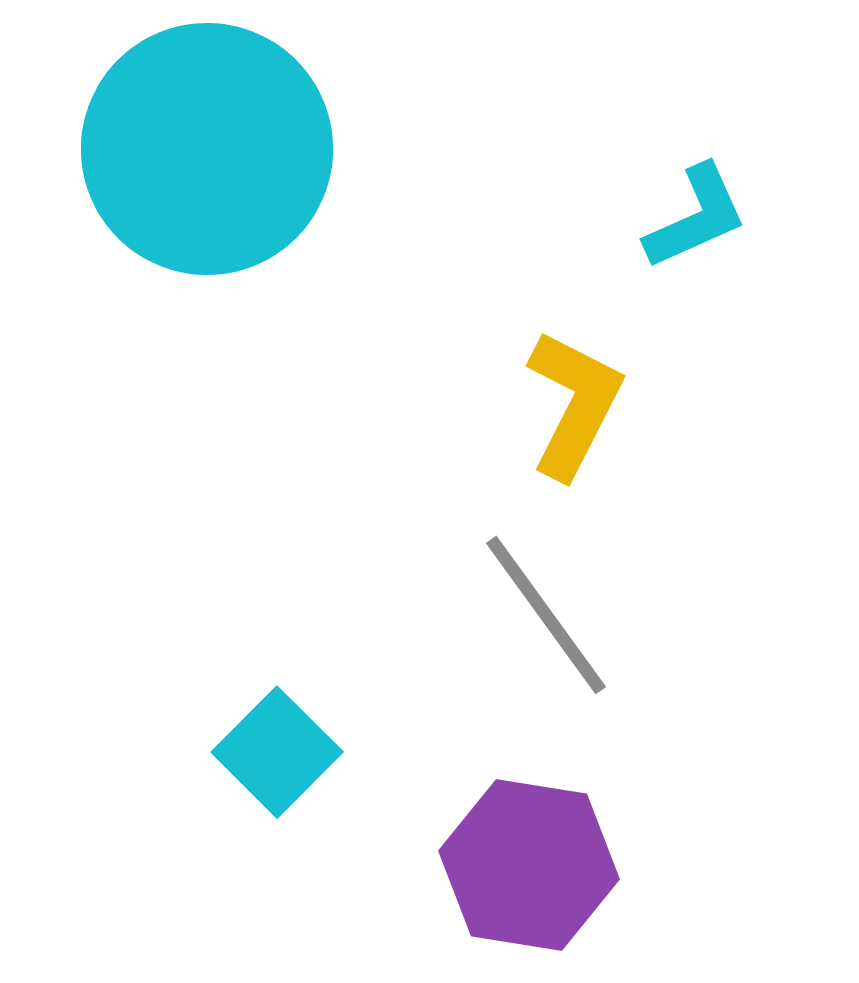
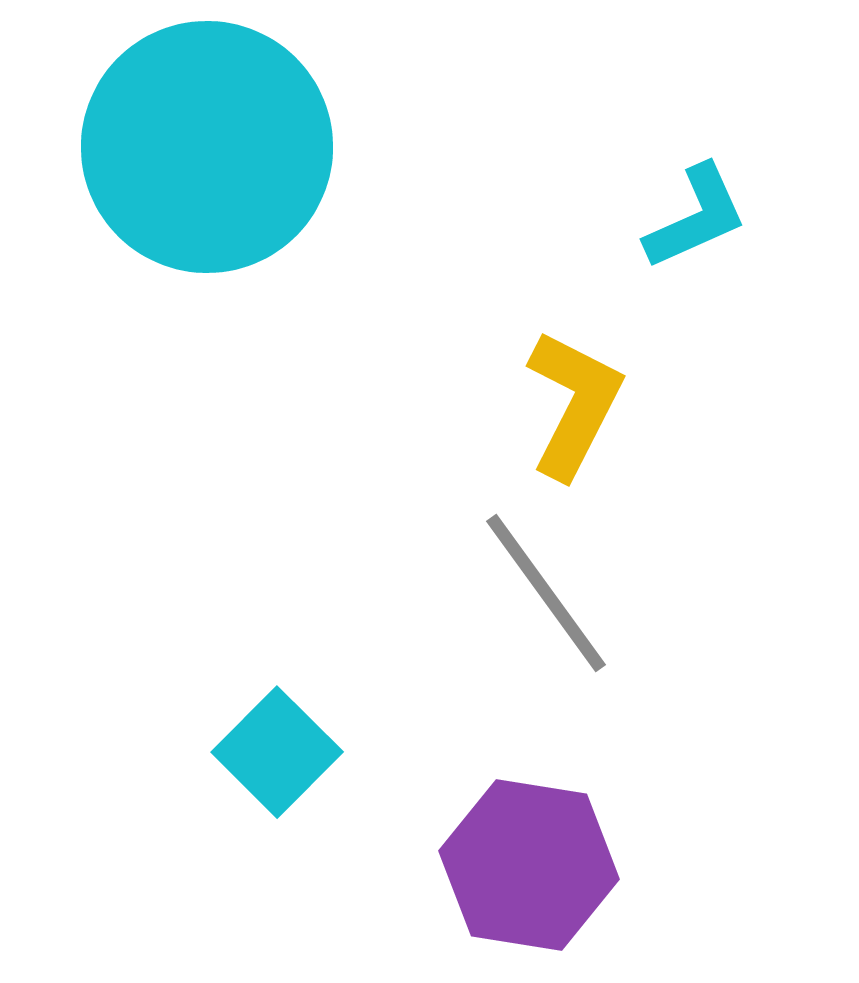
cyan circle: moved 2 px up
gray line: moved 22 px up
